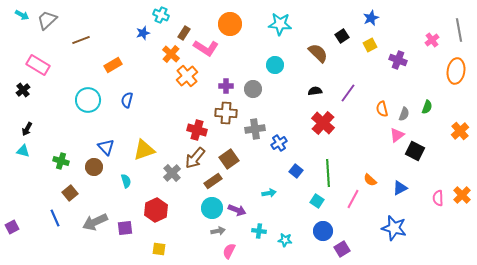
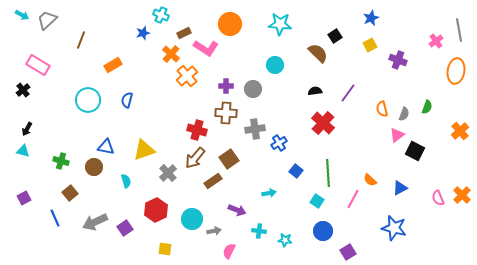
brown rectangle at (184, 33): rotated 32 degrees clockwise
black square at (342, 36): moved 7 px left
brown line at (81, 40): rotated 48 degrees counterclockwise
pink cross at (432, 40): moved 4 px right, 1 px down
blue triangle at (106, 147): rotated 36 degrees counterclockwise
gray cross at (172, 173): moved 4 px left
pink semicircle at (438, 198): rotated 21 degrees counterclockwise
cyan circle at (212, 208): moved 20 px left, 11 px down
purple square at (12, 227): moved 12 px right, 29 px up
purple square at (125, 228): rotated 28 degrees counterclockwise
gray arrow at (218, 231): moved 4 px left
yellow square at (159, 249): moved 6 px right
purple square at (342, 249): moved 6 px right, 3 px down
